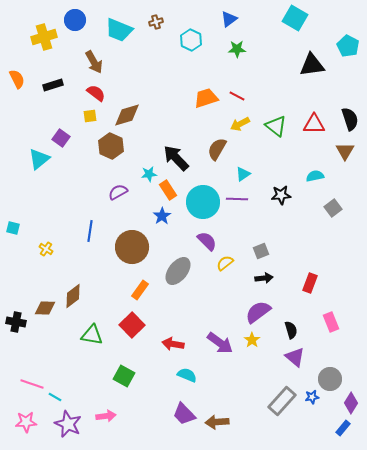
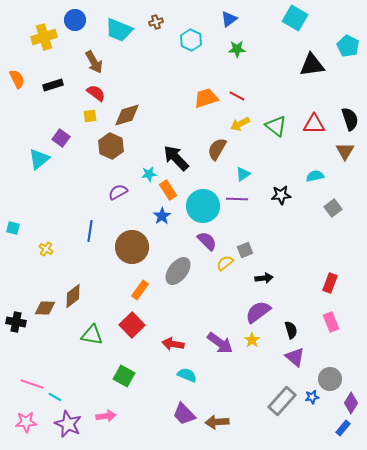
cyan circle at (203, 202): moved 4 px down
gray square at (261, 251): moved 16 px left, 1 px up
red rectangle at (310, 283): moved 20 px right
